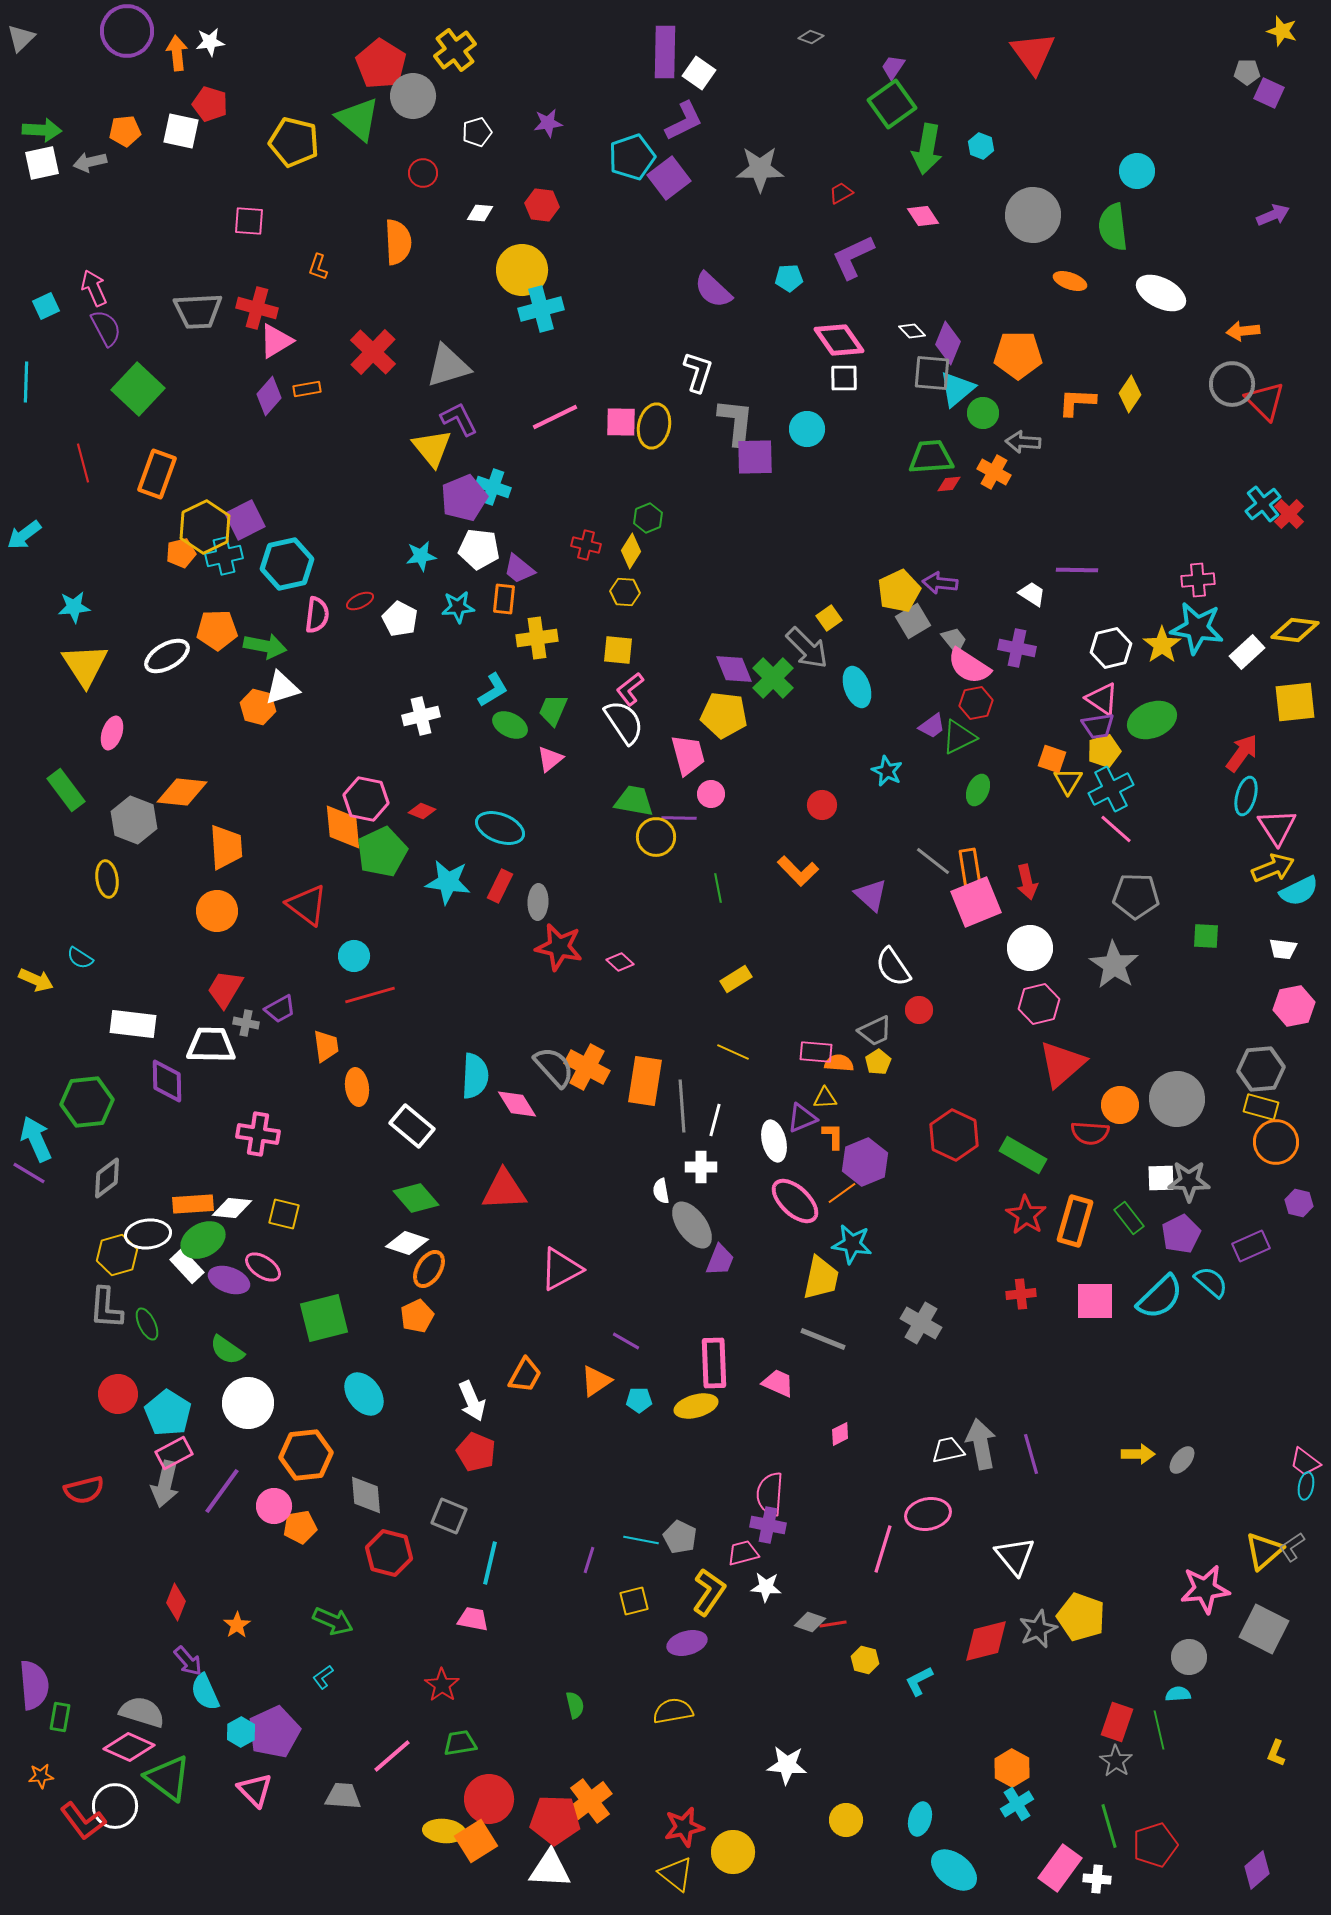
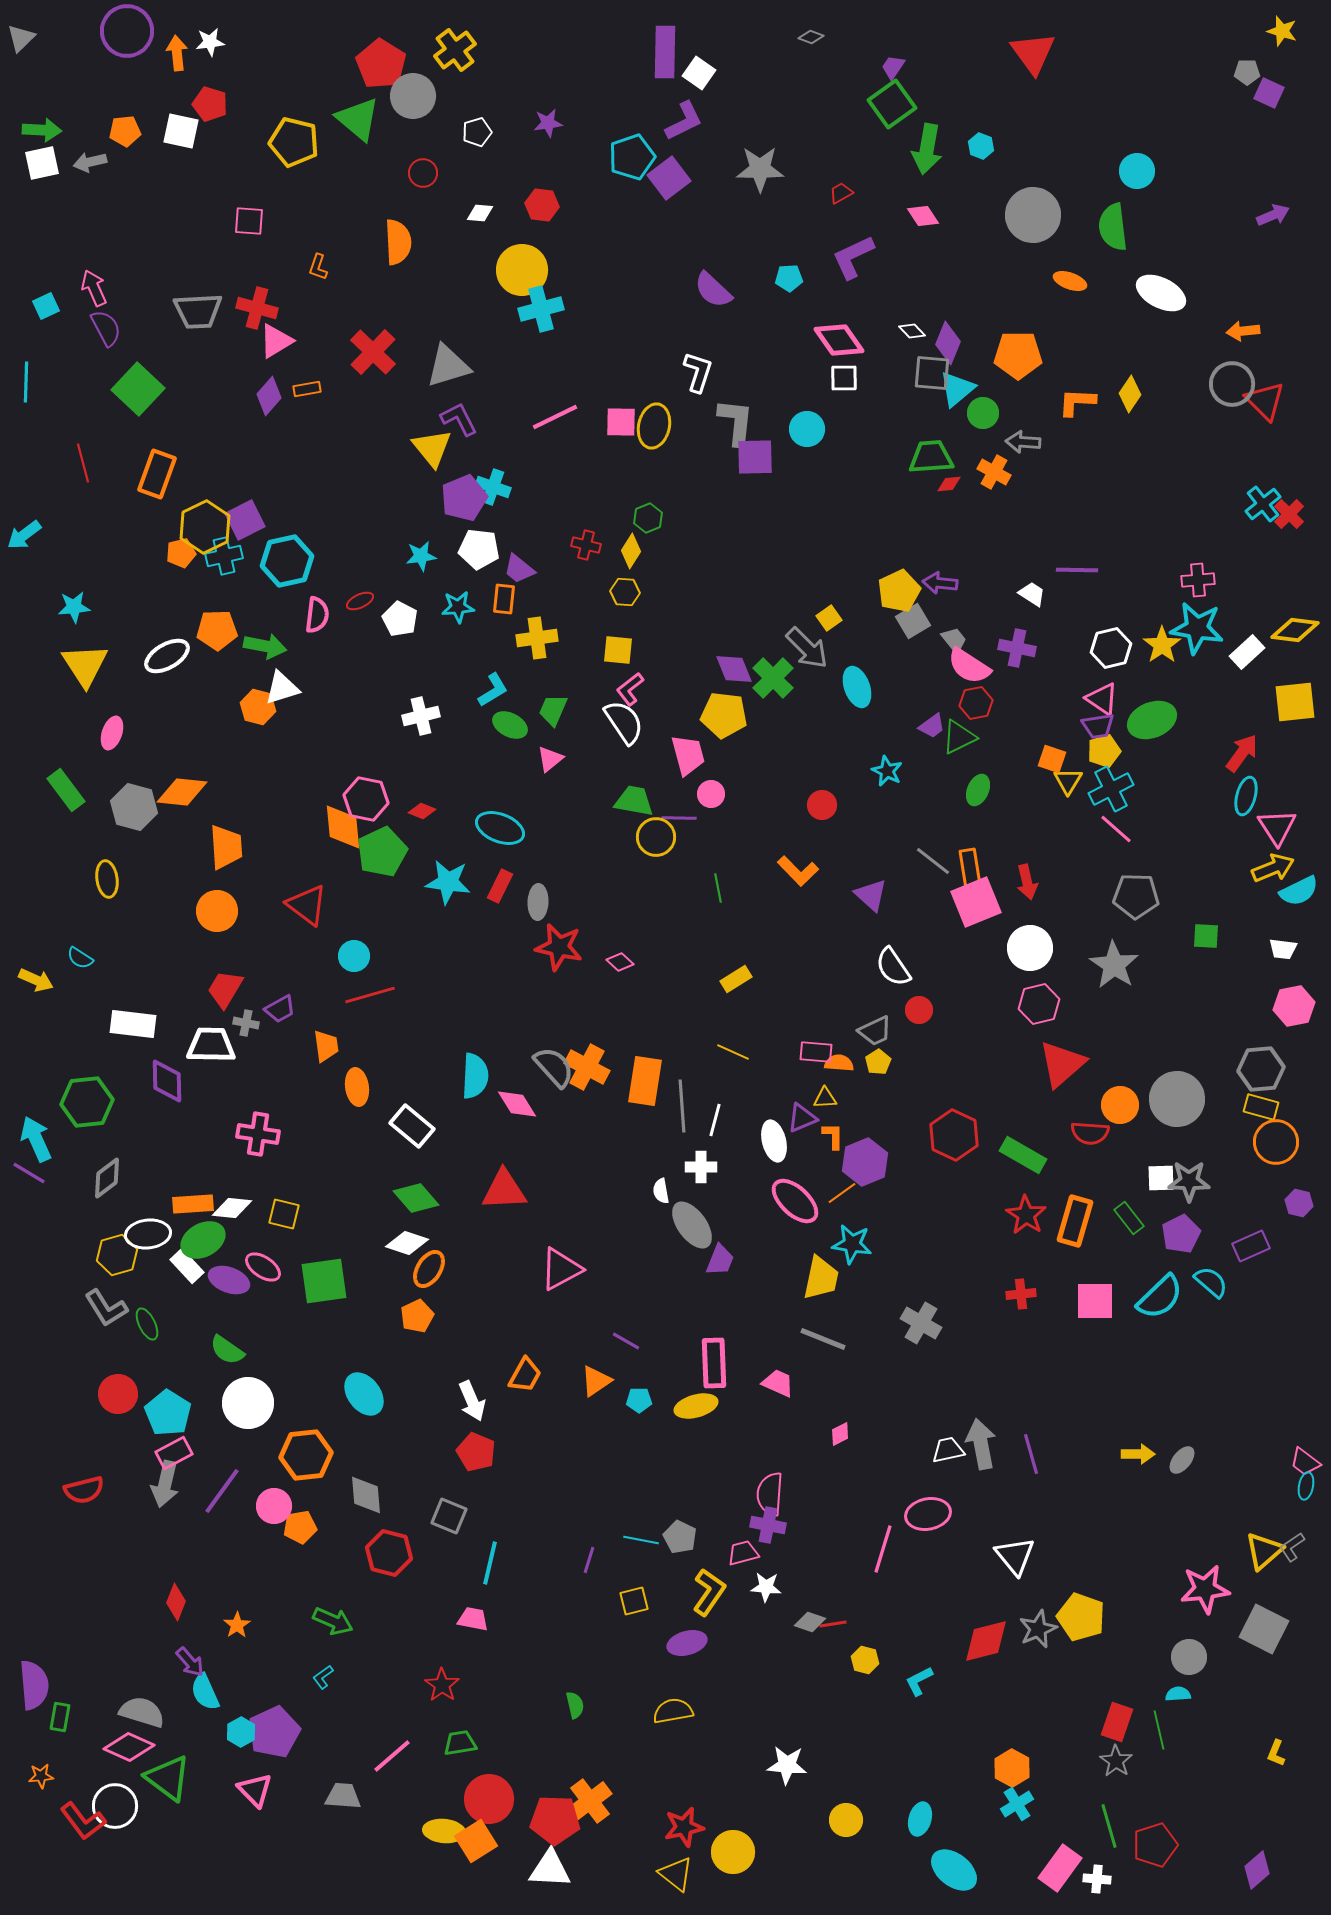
cyan hexagon at (287, 564): moved 3 px up
gray hexagon at (134, 820): moved 13 px up; rotated 6 degrees counterclockwise
gray L-shape at (106, 1308): rotated 36 degrees counterclockwise
green square at (324, 1318): moved 37 px up; rotated 6 degrees clockwise
purple arrow at (188, 1661): moved 2 px right, 1 px down
